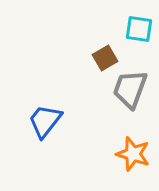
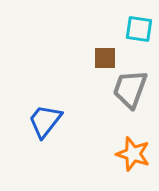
brown square: rotated 30 degrees clockwise
